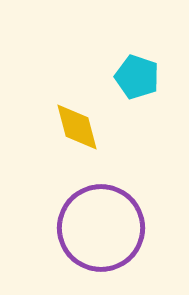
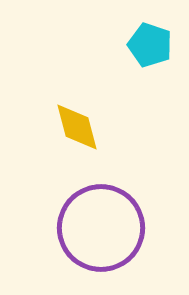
cyan pentagon: moved 13 px right, 32 px up
